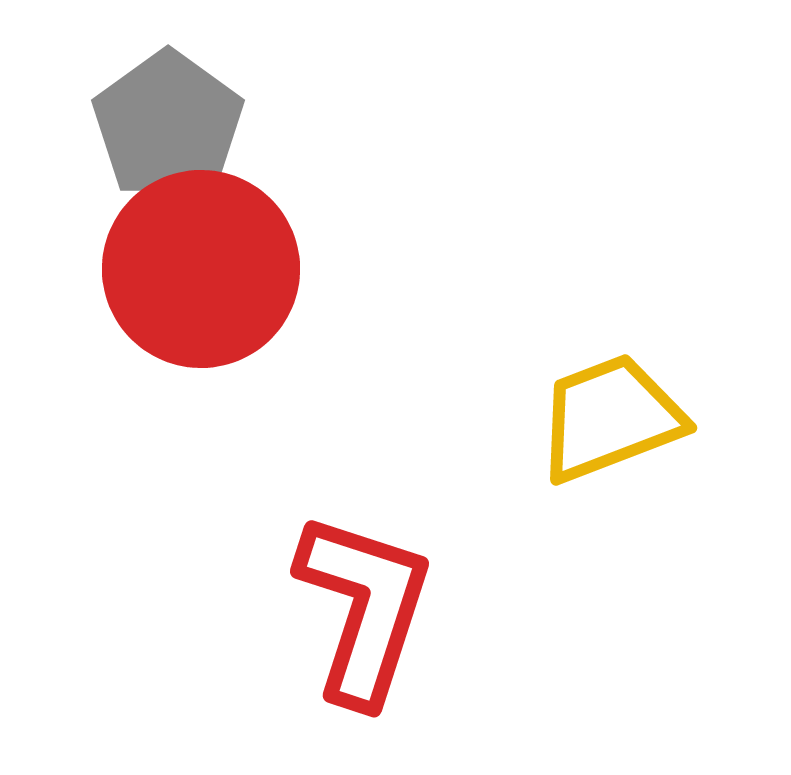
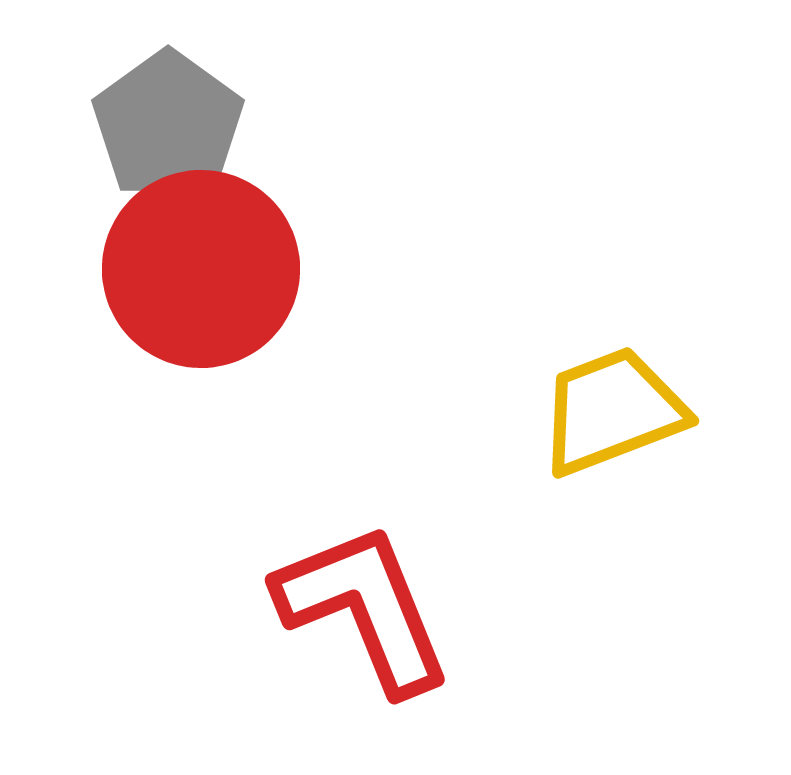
yellow trapezoid: moved 2 px right, 7 px up
red L-shape: rotated 40 degrees counterclockwise
